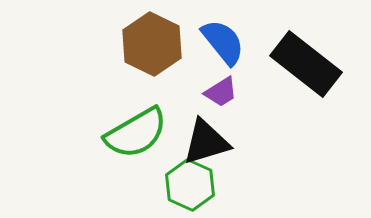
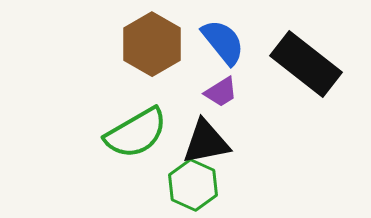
brown hexagon: rotated 4 degrees clockwise
black triangle: rotated 6 degrees clockwise
green hexagon: moved 3 px right
